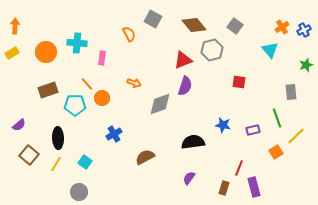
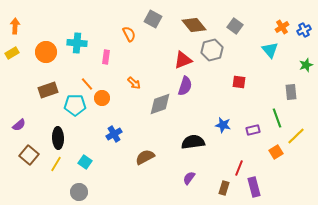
pink rectangle at (102, 58): moved 4 px right, 1 px up
orange arrow at (134, 83): rotated 24 degrees clockwise
